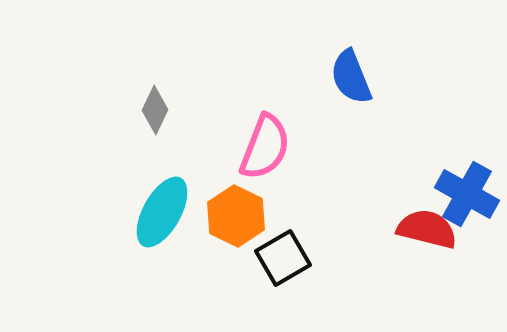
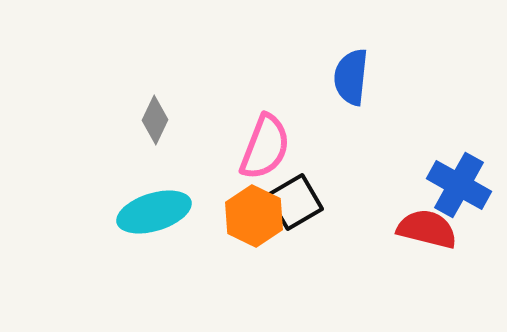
blue semicircle: rotated 28 degrees clockwise
gray diamond: moved 10 px down
blue cross: moved 8 px left, 9 px up
cyan ellipse: moved 8 px left; rotated 44 degrees clockwise
orange hexagon: moved 18 px right
black square: moved 12 px right, 56 px up
